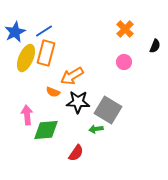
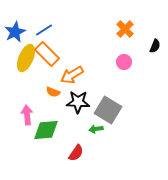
blue line: moved 1 px up
orange rectangle: moved 1 px right, 1 px down; rotated 60 degrees counterclockwise
orange arrow: moved 1 px up
